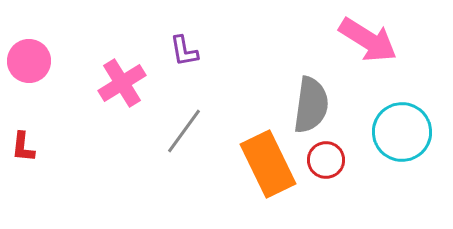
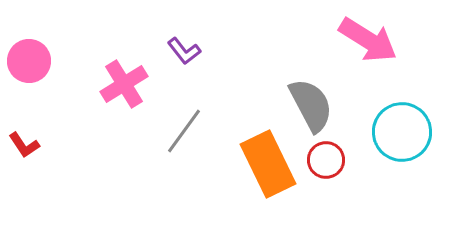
purple L-shape: rotated 28 degrees counterclockwise
pink cross: moved 2 px right, 1 px down
gray semicircle: rotated 36 degrees counterclockwise
red L-shape: moved 1 px right, 2 px up; rotated 40 degrees counterclockwise
